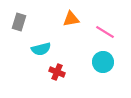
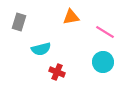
orange triangle: moved 2 px up
